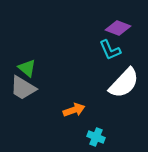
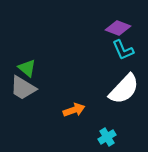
cyan L-shape: moved 13 px right
white semicircle: moved 6 px down
cyan cross: moved 11 px right; rotated 36 degrees clockwise
